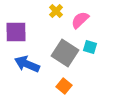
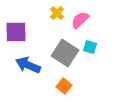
yellow cross: moved 1 px right, 2 px down
blue arrow: moved 1 px right, 1 px down
